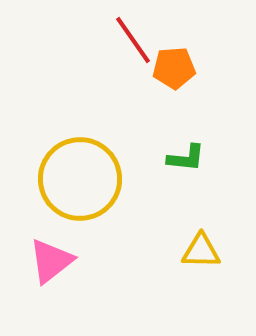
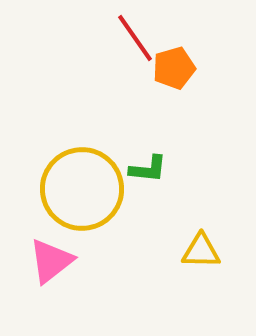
red line: moved 2 px right, 2 px up
orange pentagon: rotated 12 degrees counterclockwise
green L-shape: moved 38 px left, 11 px down
yellow circle: moved 2 px right, 10 px down
